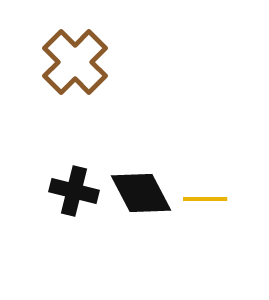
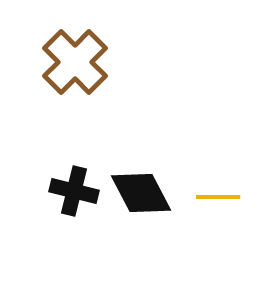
yellow line: moved 13 px right, 2 px up
